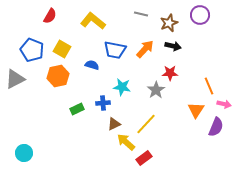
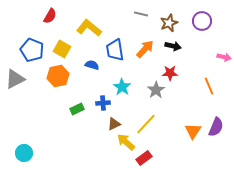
purple circle: moved 2 px right, 6 px down
yellow L-shape: moved 4 px left, 7 px down
blue trapezoid: rotated 70 degrees clockwise
cyan star: rotated 24 degrees clockwise
pink arrow: moved 47 px up
orange triangle: moved 3 px left, 21 px down
